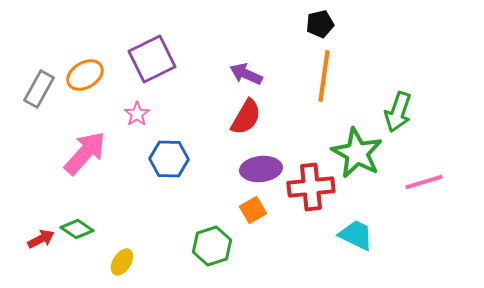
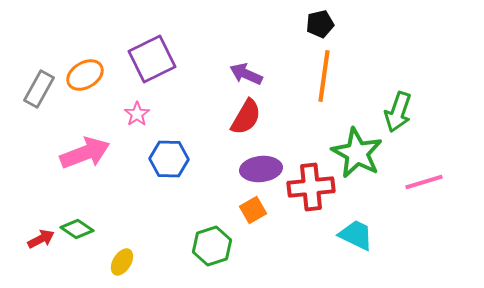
pink arrow: rotated 27 degrees clockwise
